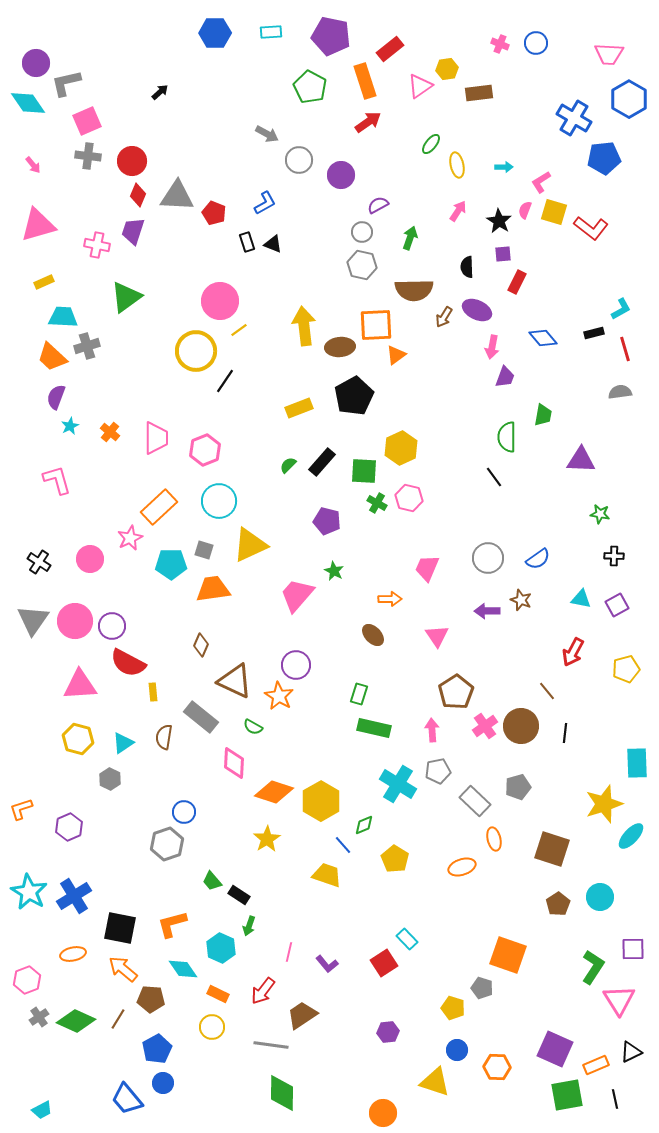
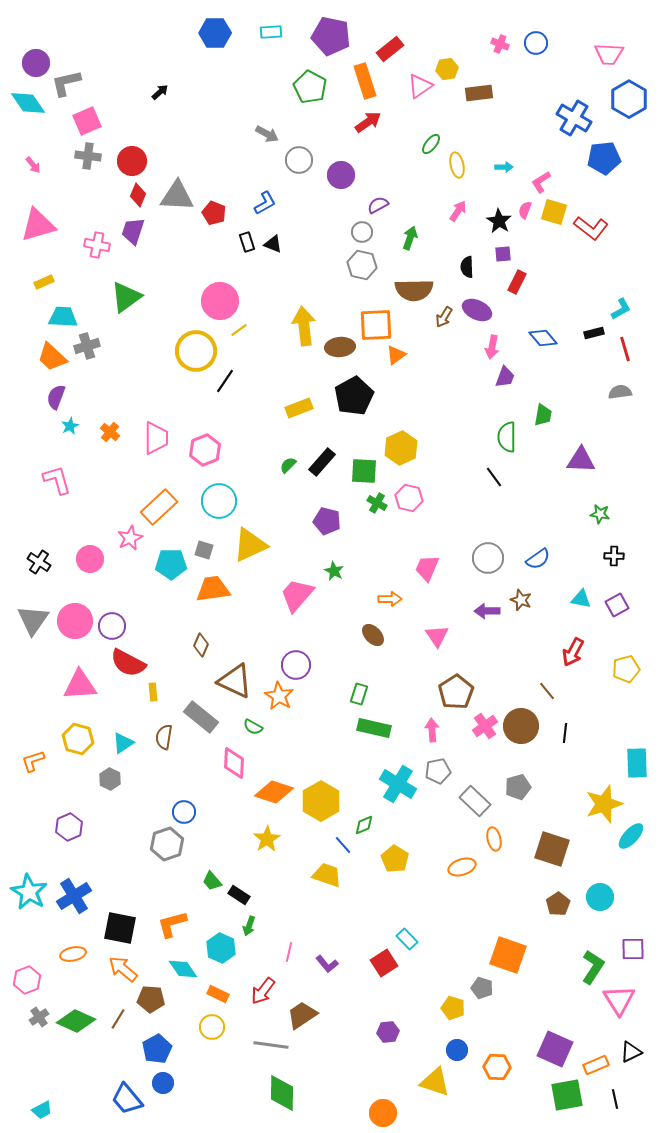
orange L-shape at (21, 809): moved 12 px right, 48 px up
